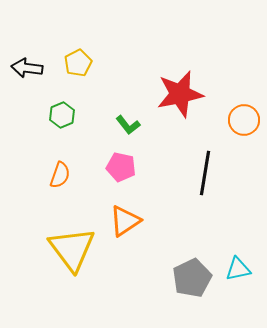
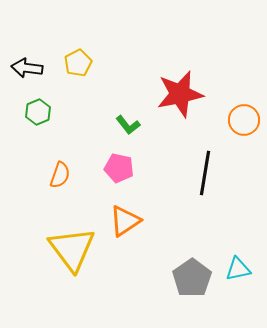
green hexagon: moved 24 px left, 3 px up
pink pentagon: moved 2 px left, 1 px down
gray pentagon: rotated 9 degrees counterclockwise
